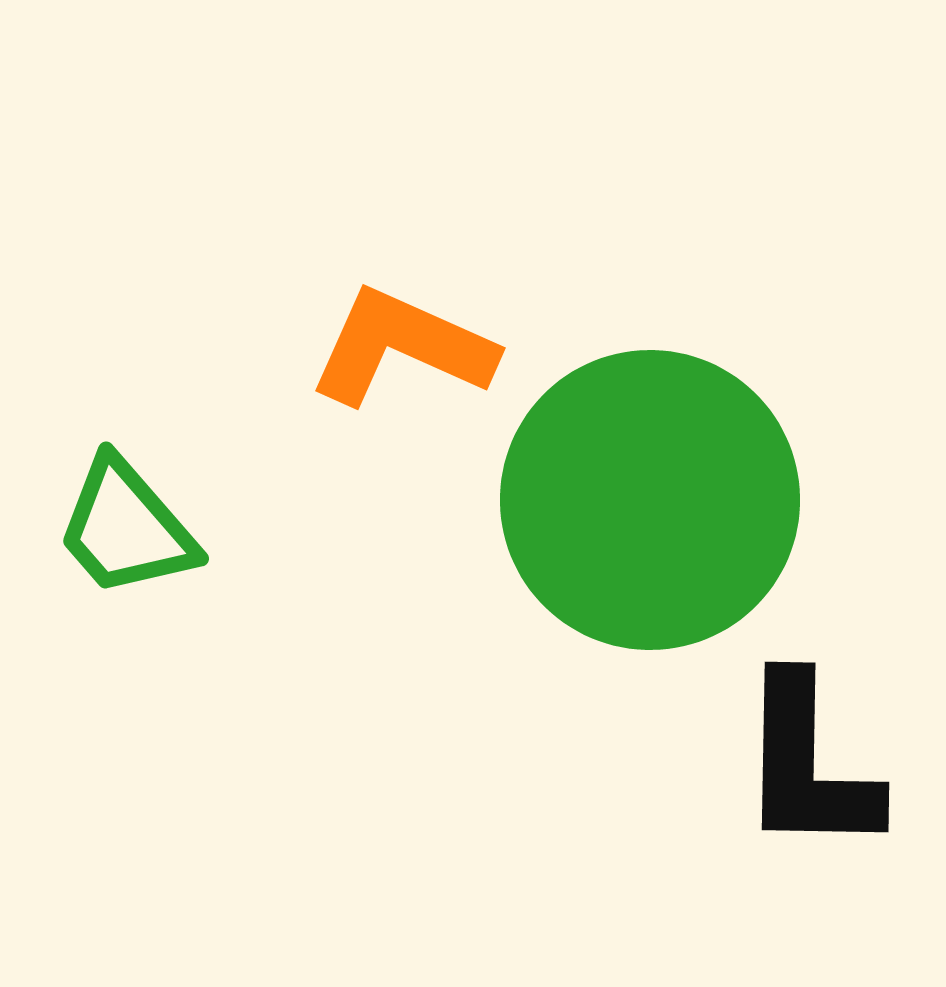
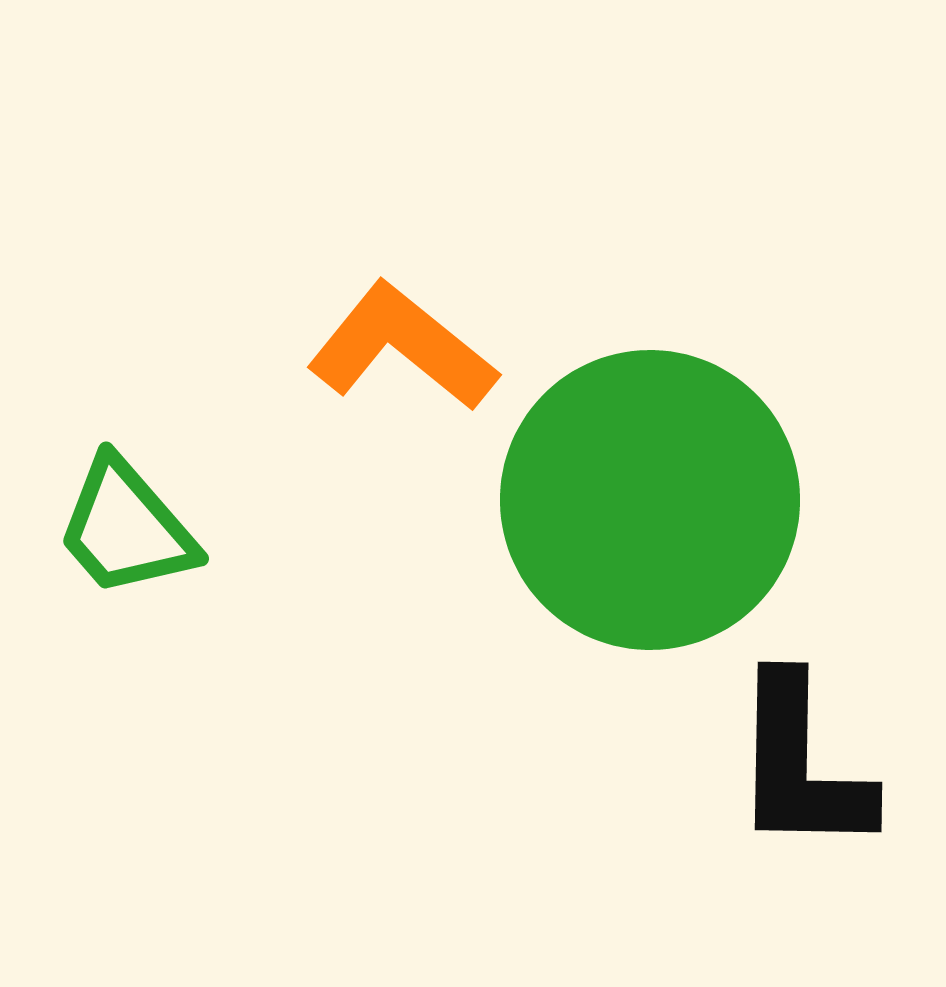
orange L-shape: rotated 15 degrees clockwise
black L-shape: moved 7 px left
